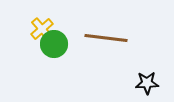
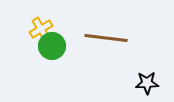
yellow cross: moved 1 px left; rotated 10 degrees clockwise
green circle: moved 2 px left, 2 px down
